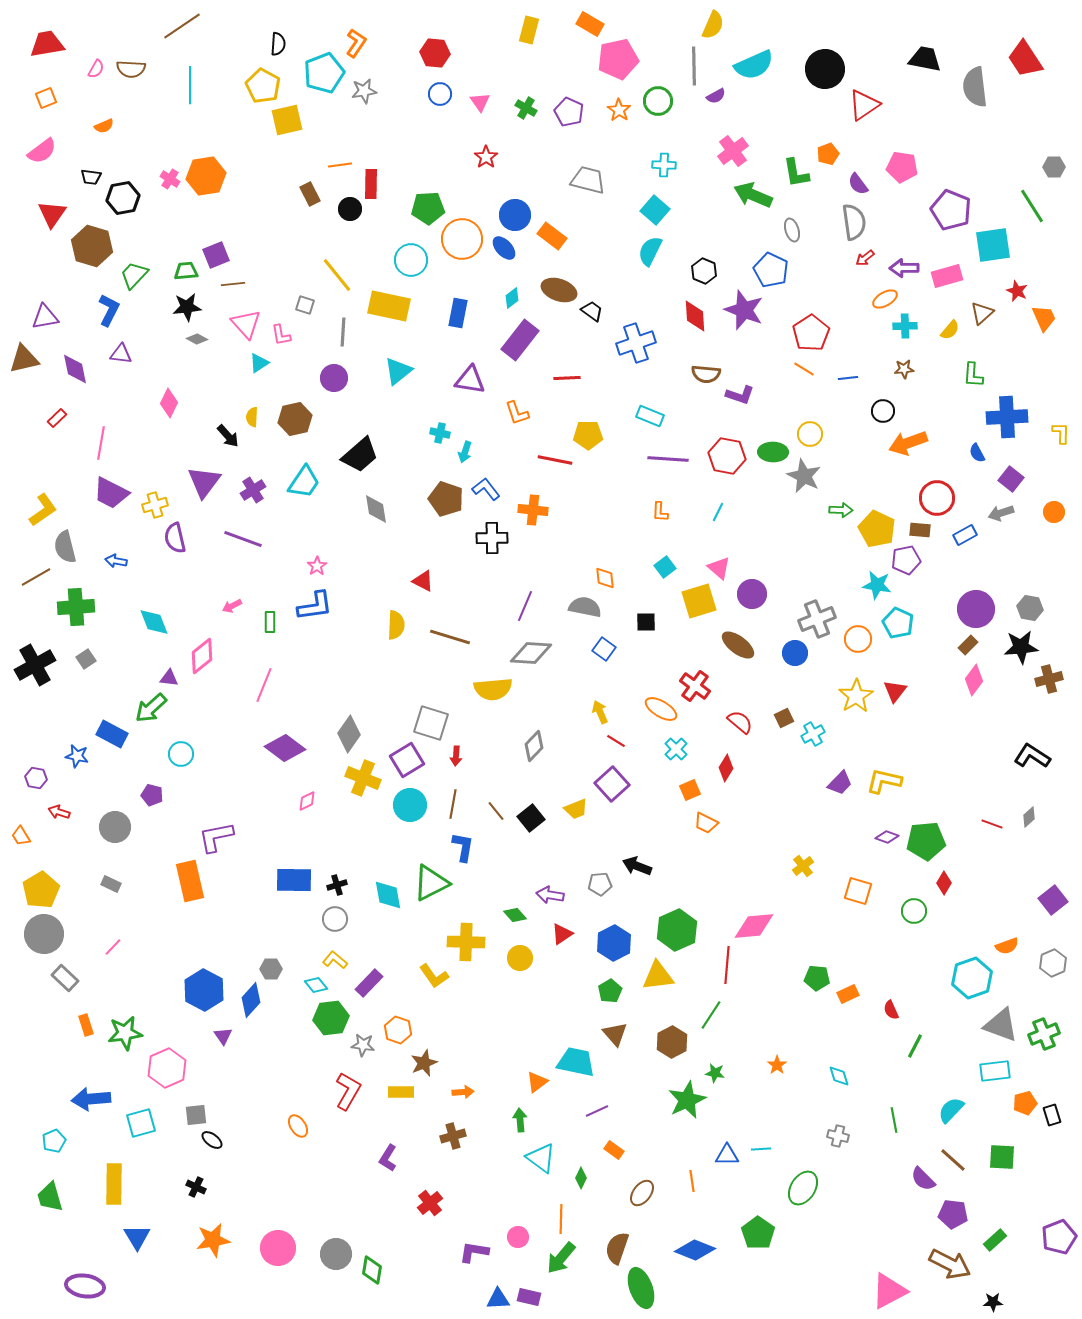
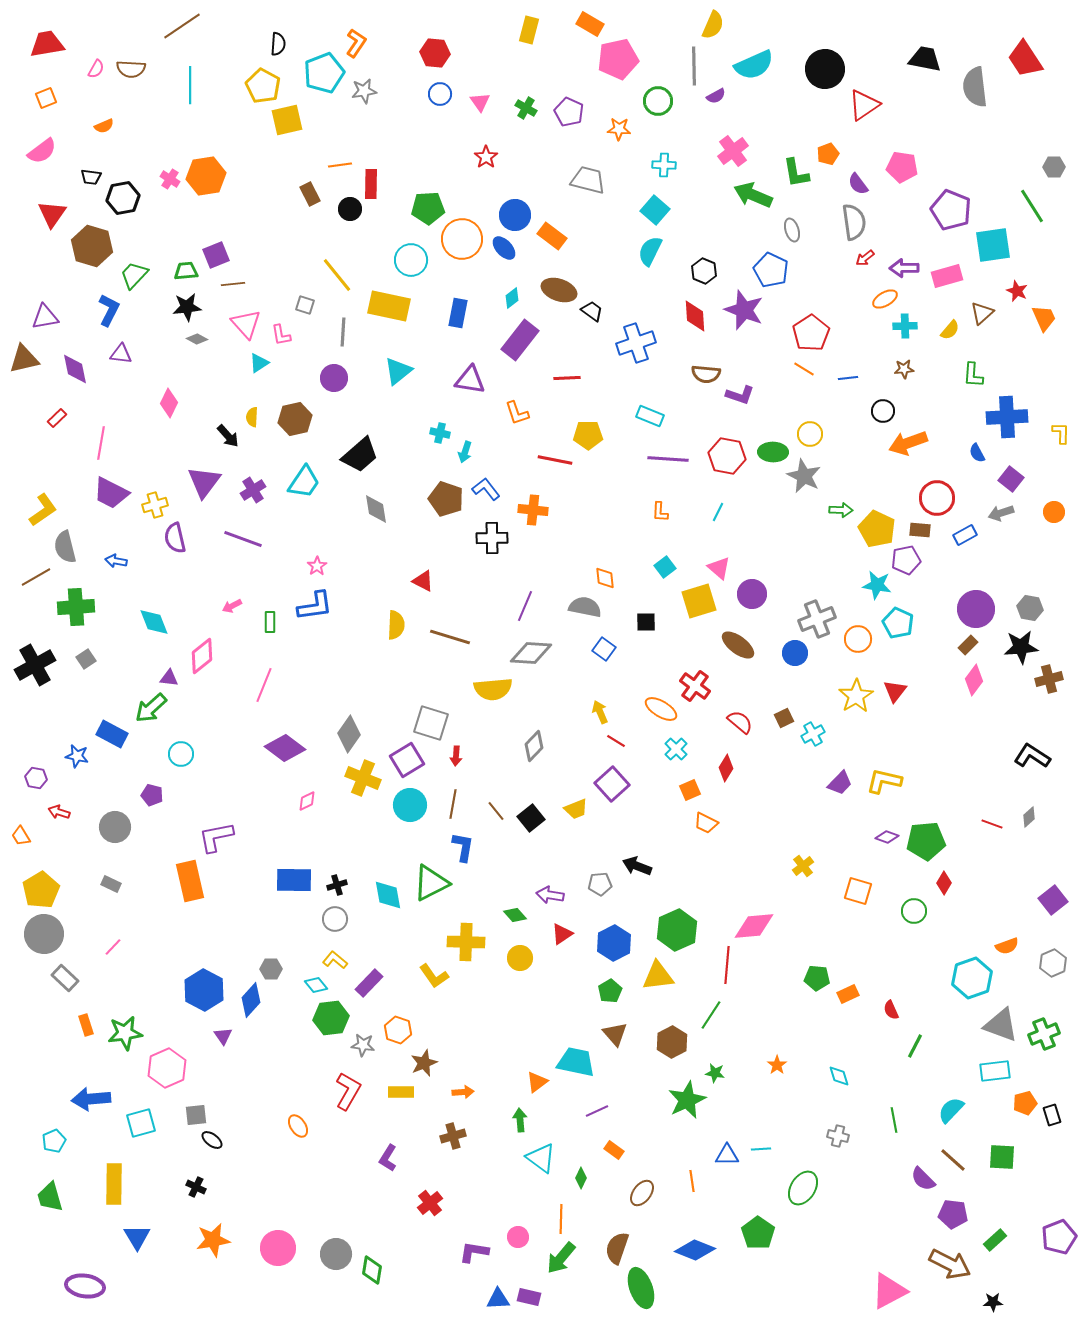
orange star at (619, 110): moved 19 px down; rotated 30 degrees counterclockwise
